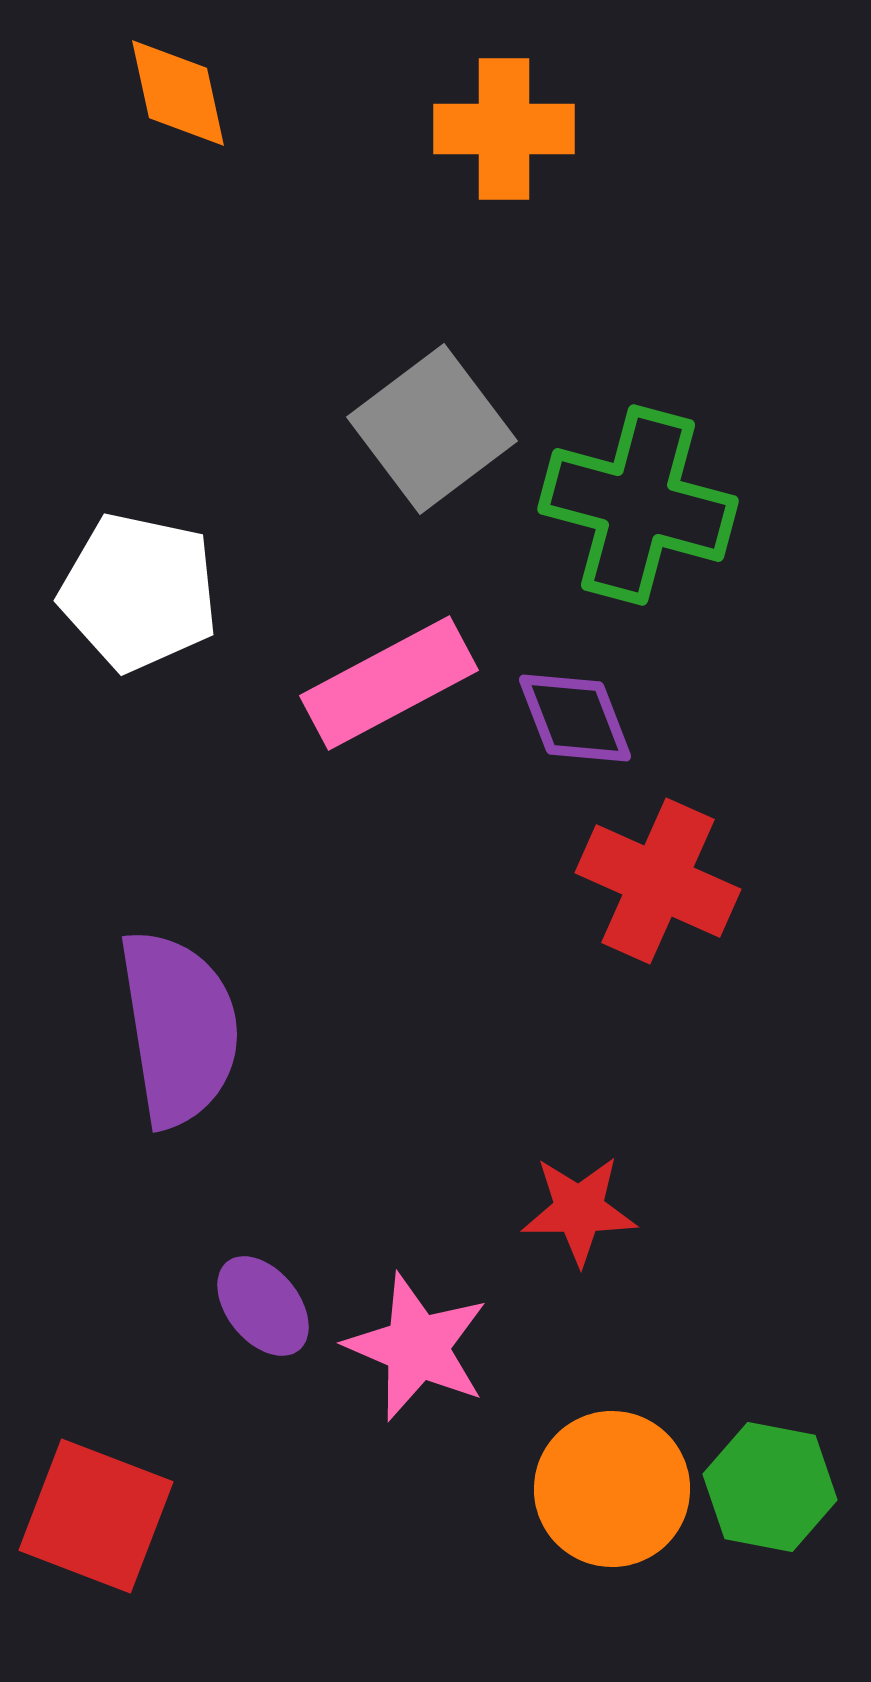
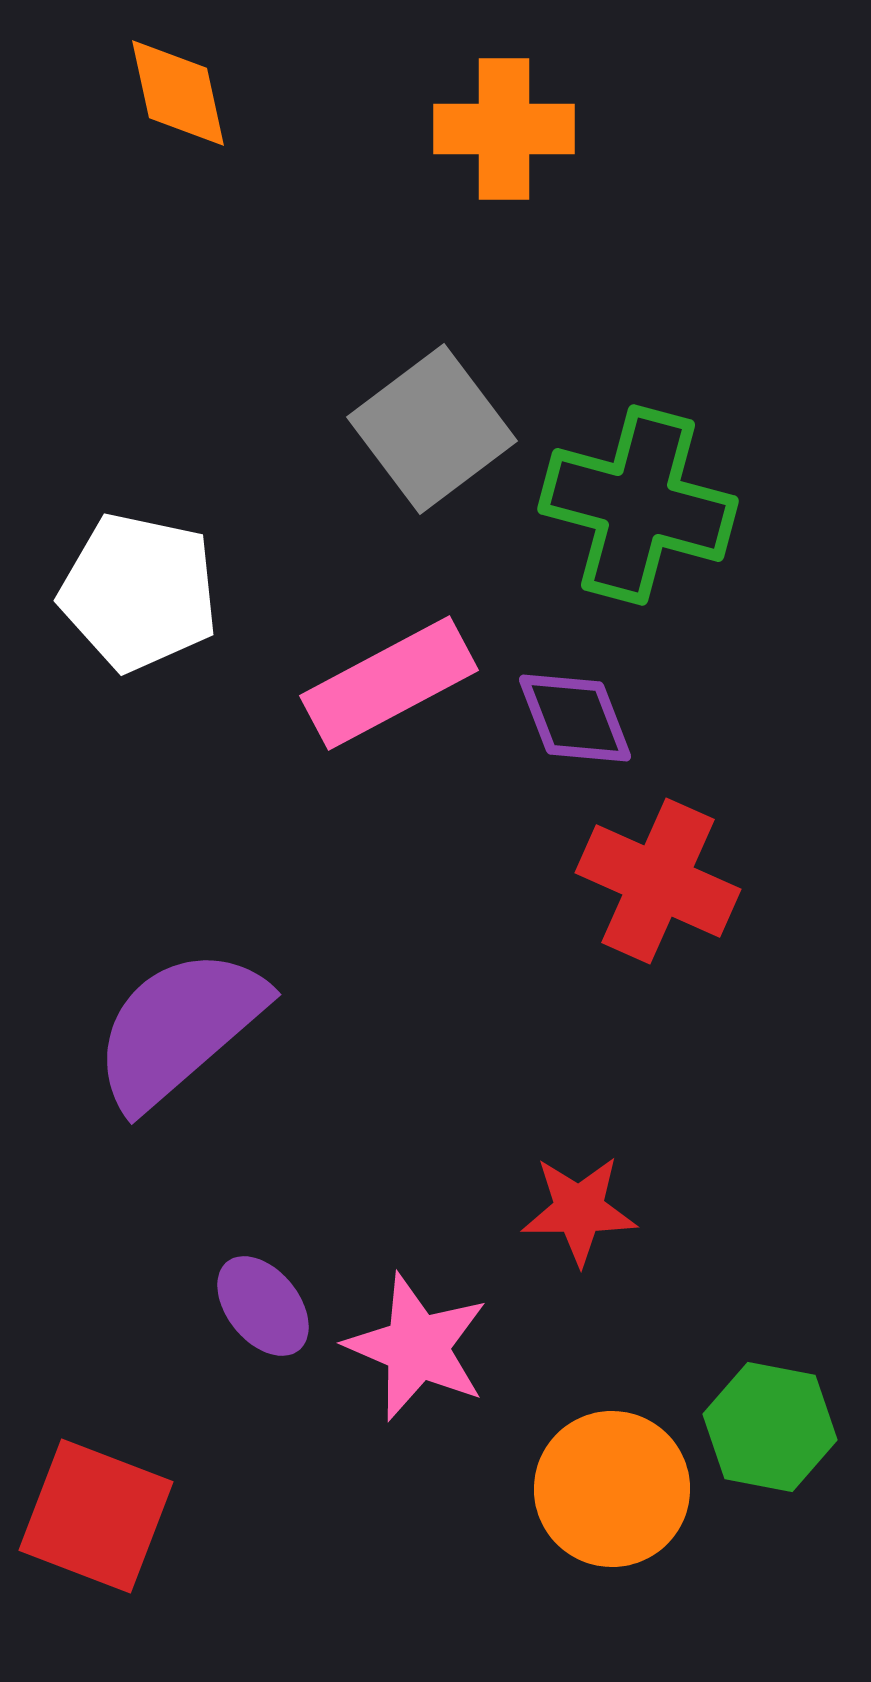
purple semicircle: rotated 122 degrees counterclockwise
green hexagon: moved 60 px up
